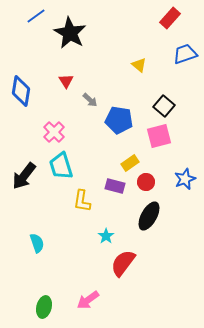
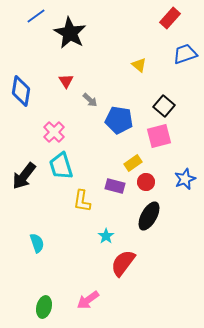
yellow rectangle: moved 3 px right
